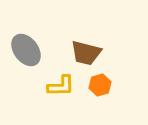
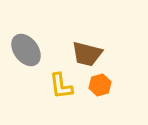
brown trapezoid: moved 1 px right, 1 px down
yellow L-shape: rotated 84 degrees clockwise
